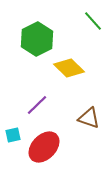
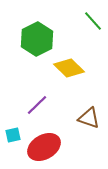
red ellipse: rotated 16 degrees clockwise
